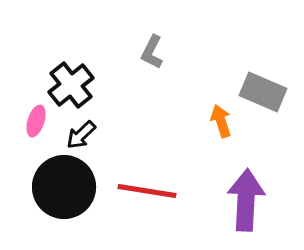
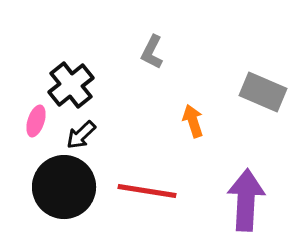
orange arrow: moved 28 px left
